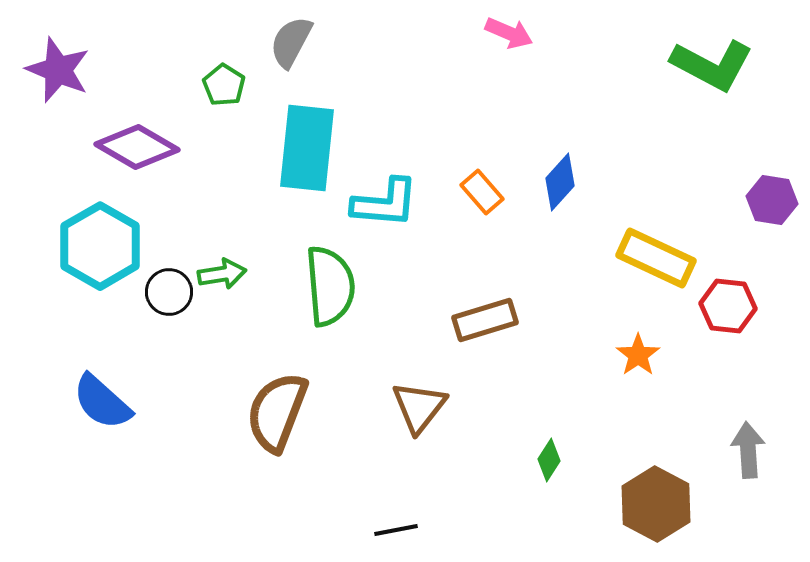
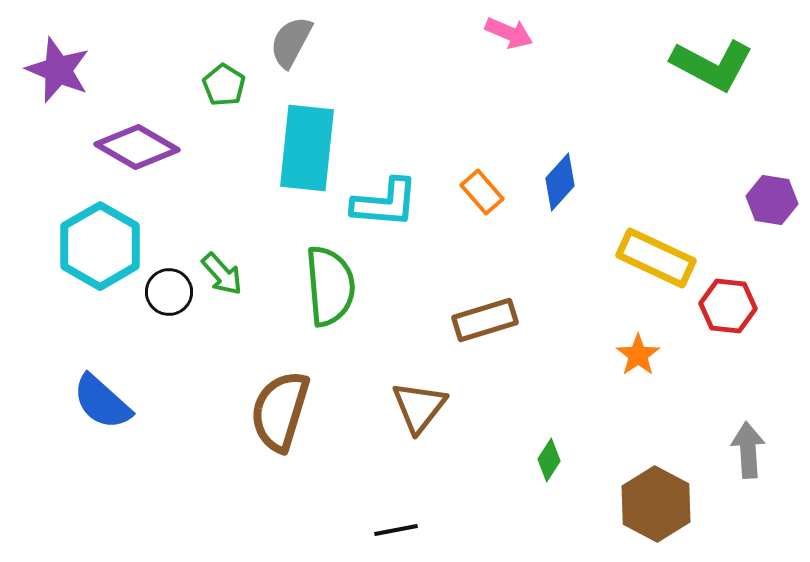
green arrow: rotated 57 degrees clockwise
brown semicircle: moved 3 px right, 1 px up; rotated 4 degrees counterclockwise
